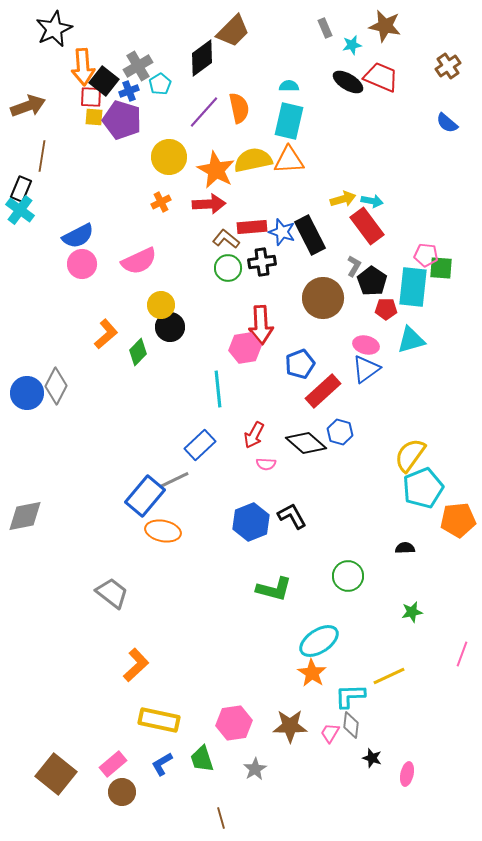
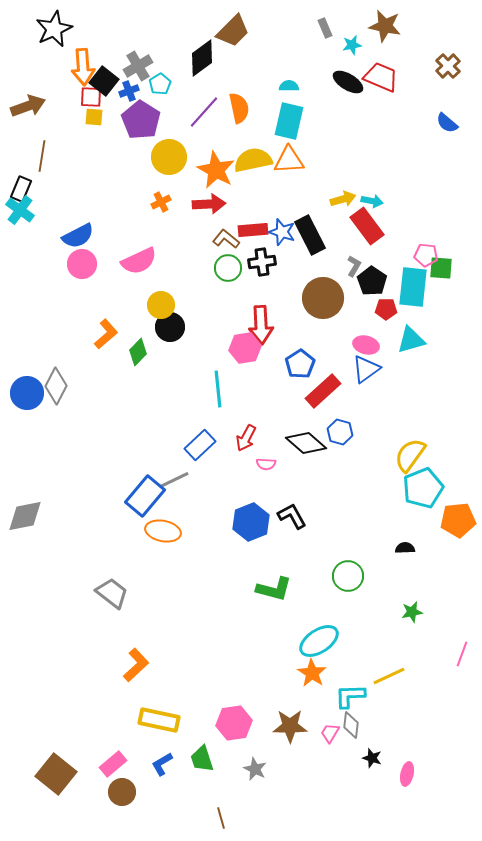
brown cross at (448, 66): rotated 10 degrees counterclockwise
purple pentagon at (122, 120): moved 19 px right; rotated 15 degrees clockwise
red rectangle at (252, 227): moved 1 px right, 3 px down
blue pentagon at (300, 364): rotated 12 degrees counterclockwise
red arrow at (254, 435): moved 8 px left, 3 px down
gray star at (255, 769): rotated 15 degrees counterclockwise
